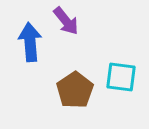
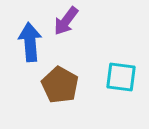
purple arrow: rotated 76 degrees clockwise
brown pentagon: moved 15 px left, 5 px up; rotated 9 degrees counterclockwise
